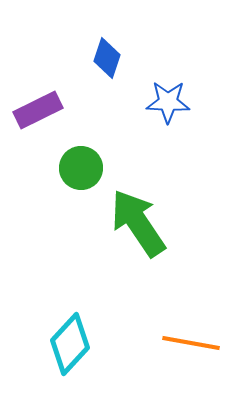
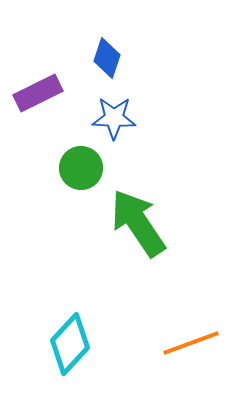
blue star: moved 54 px left, 16 px down
purple rectangle: moved 17 px up
orange line: rotated 30 degrees counterclockwise
